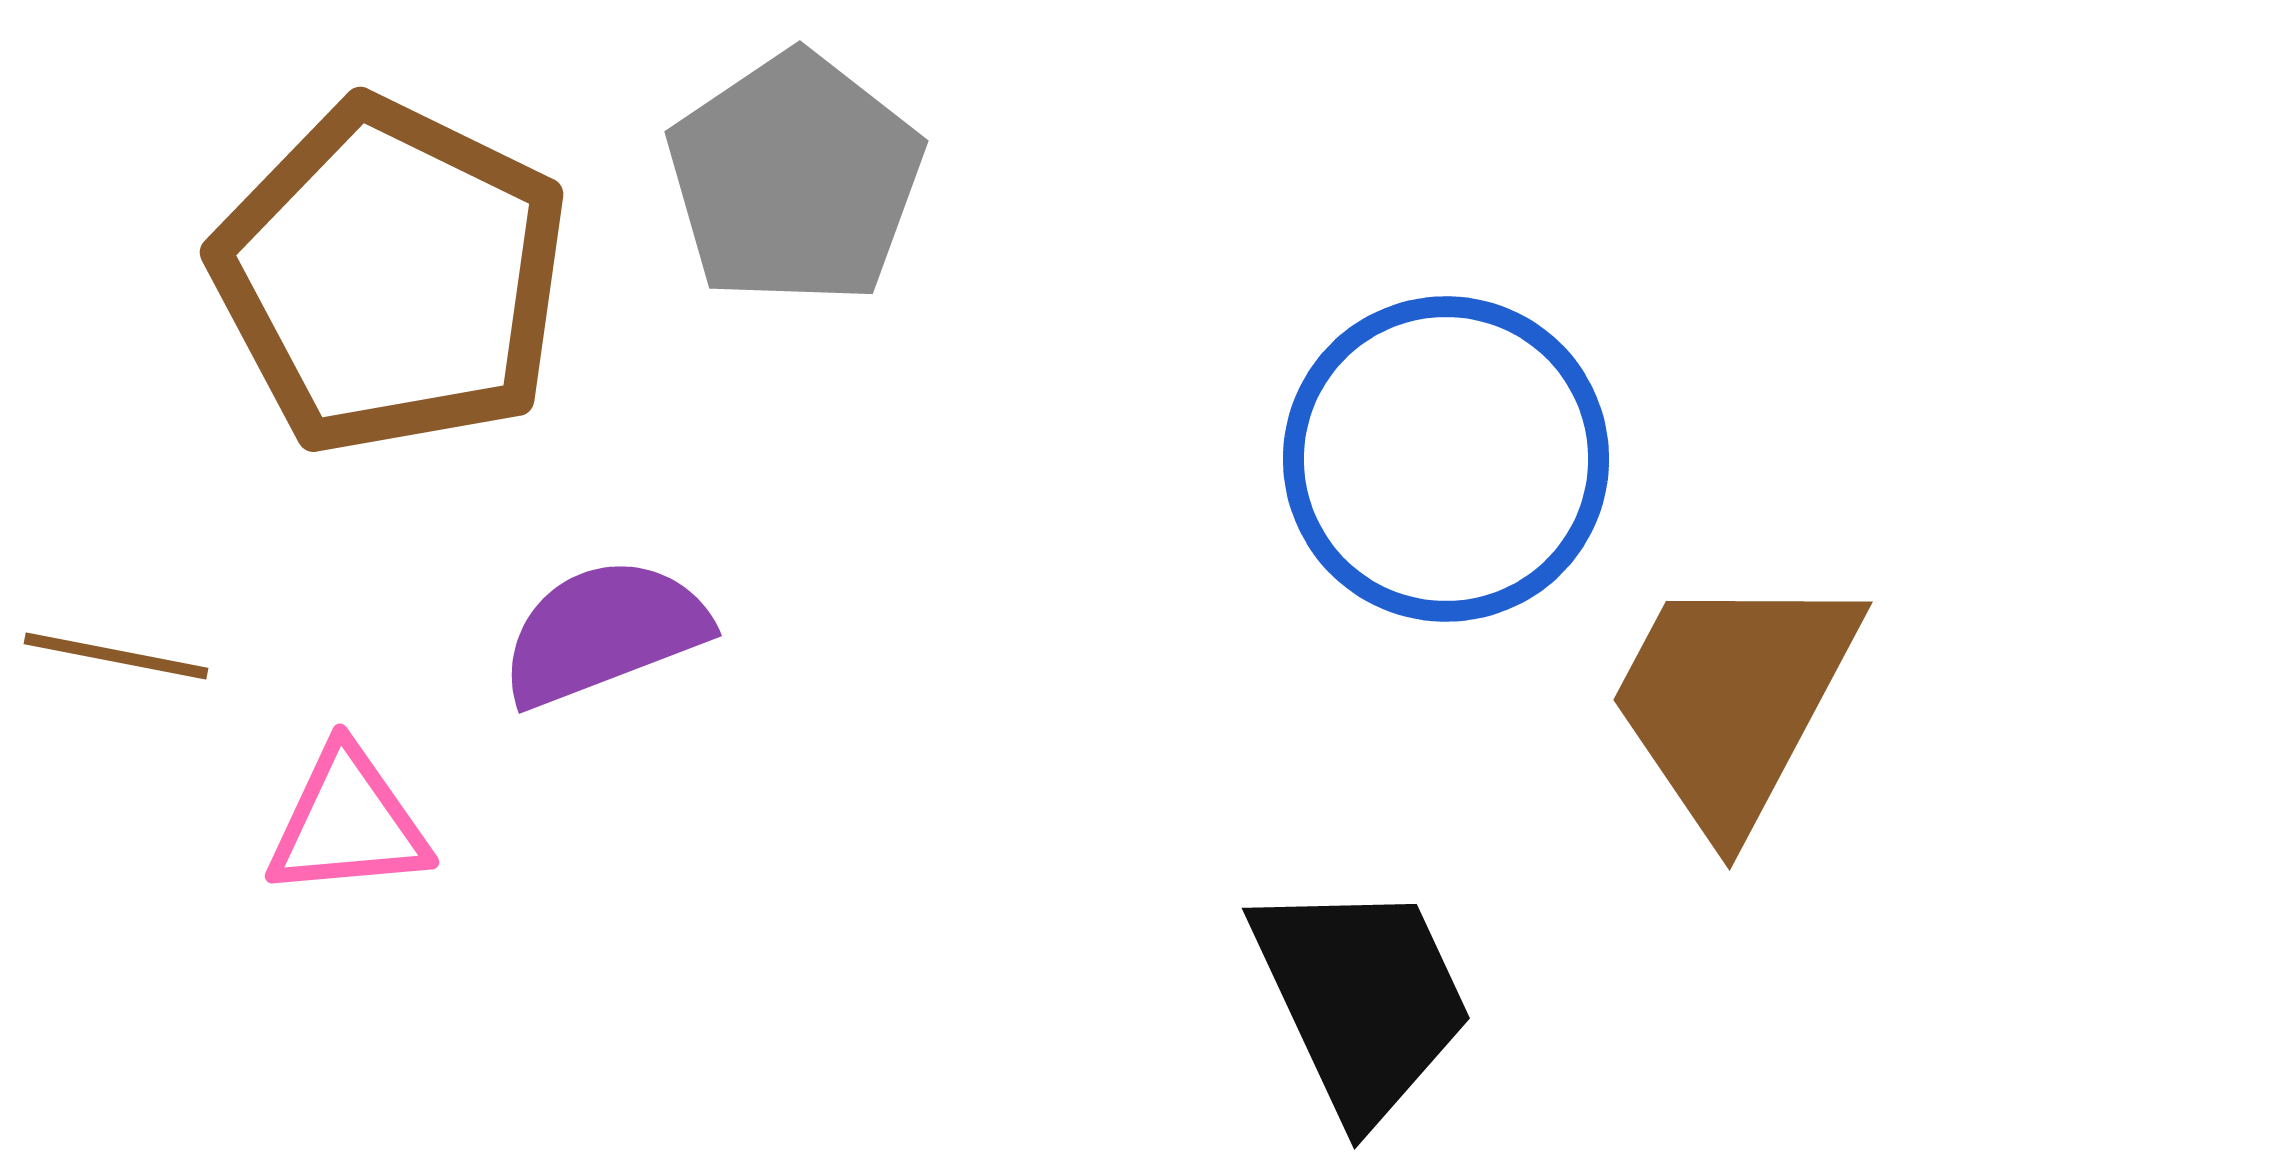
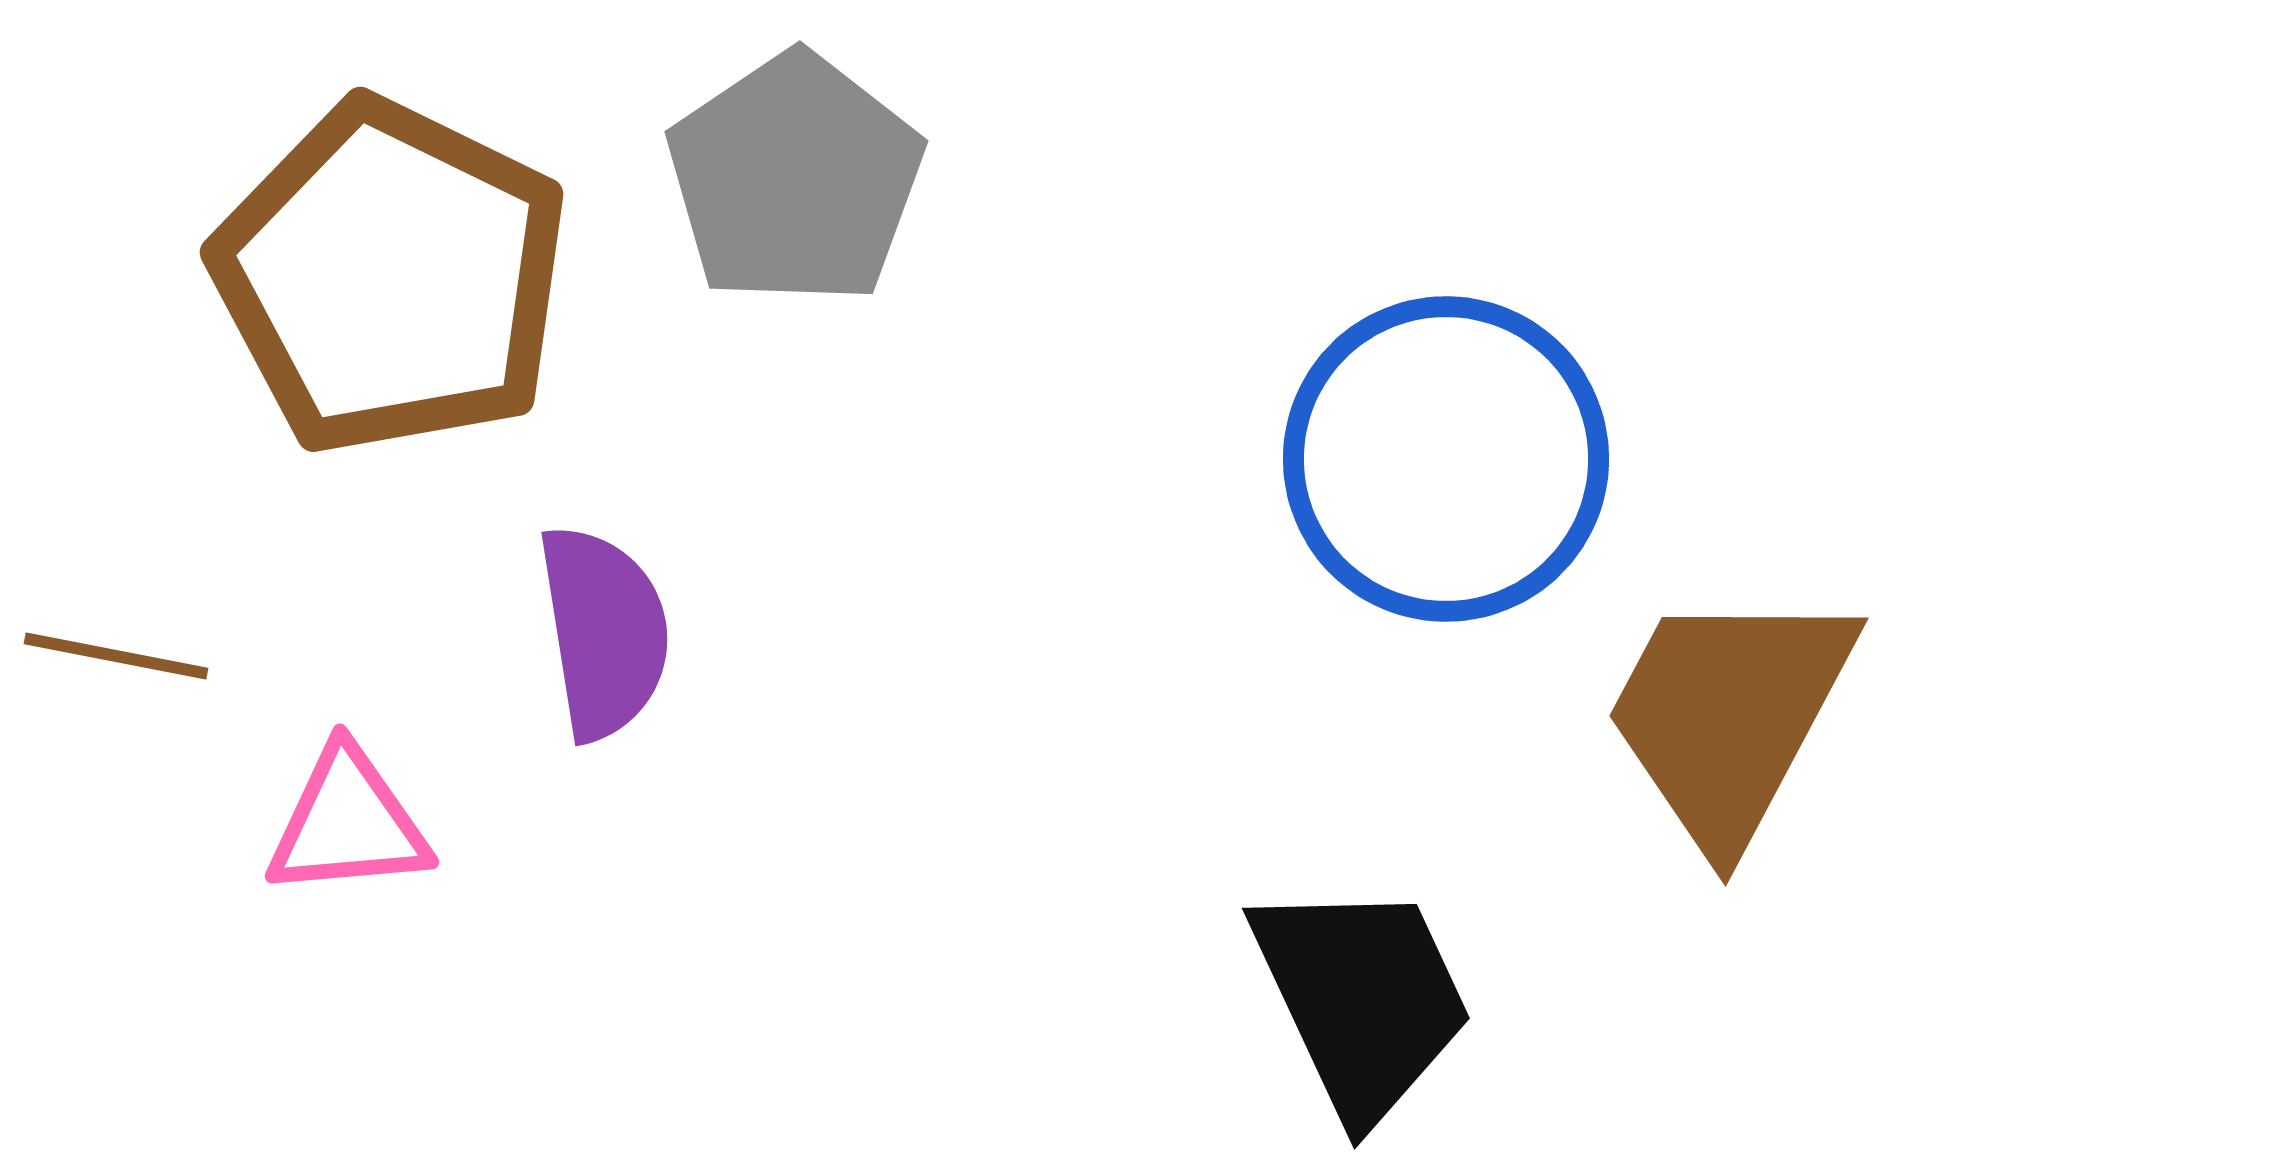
purple semicircle: rotated 102 degrees clockwise
brown trapezoid: moved 4 px left, 16 px down
